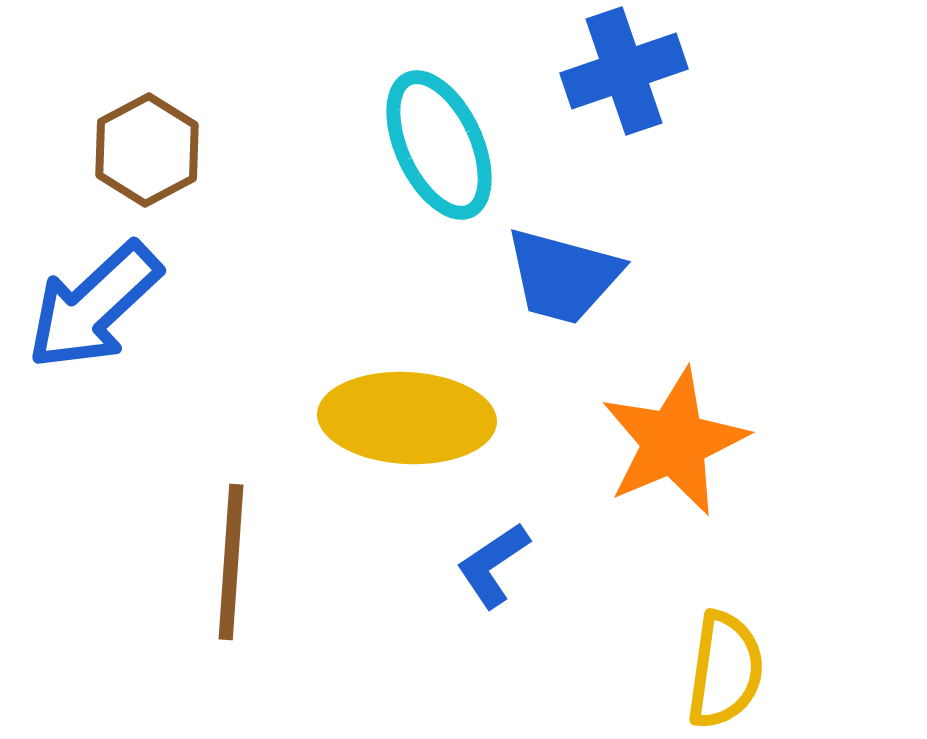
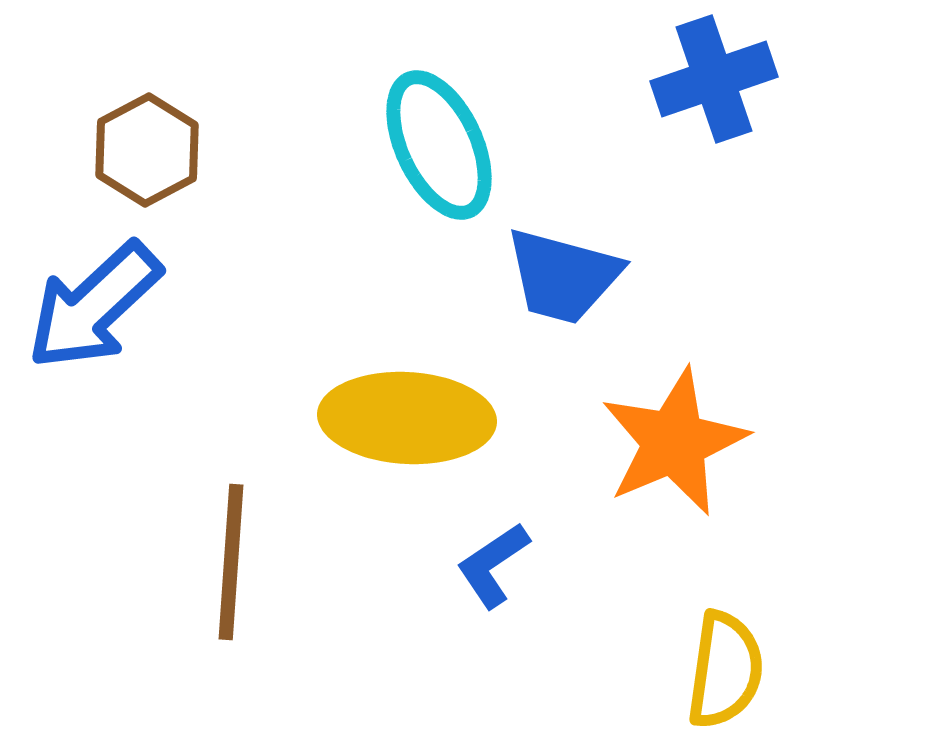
blue cross: moved 90 px right, 8 px down
